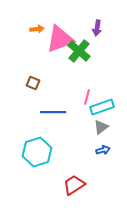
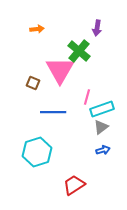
pink triangle: moved 31 px down; rotated 40 degrees counterclockwise
cyan rectangle: moved 2 px down
